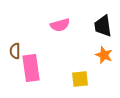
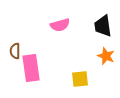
orange star: moved 2 px right, 1 px down
